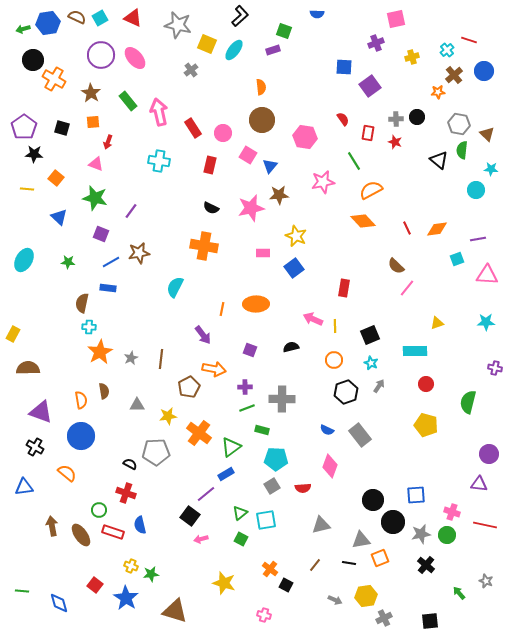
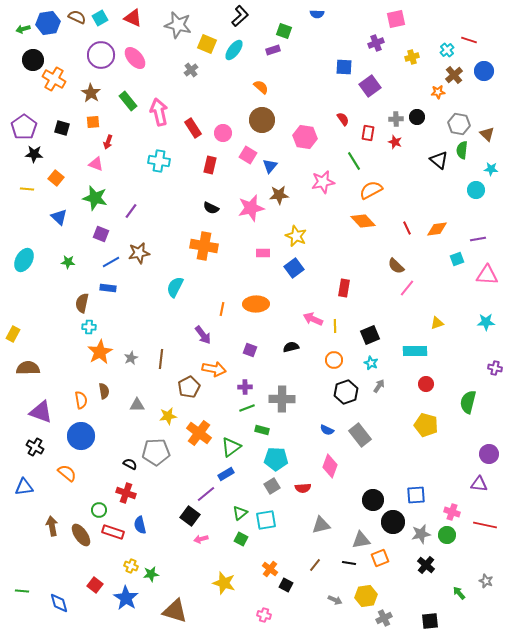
orange semicircle at (261, 87): rotated 42 degrees counterclockwise
